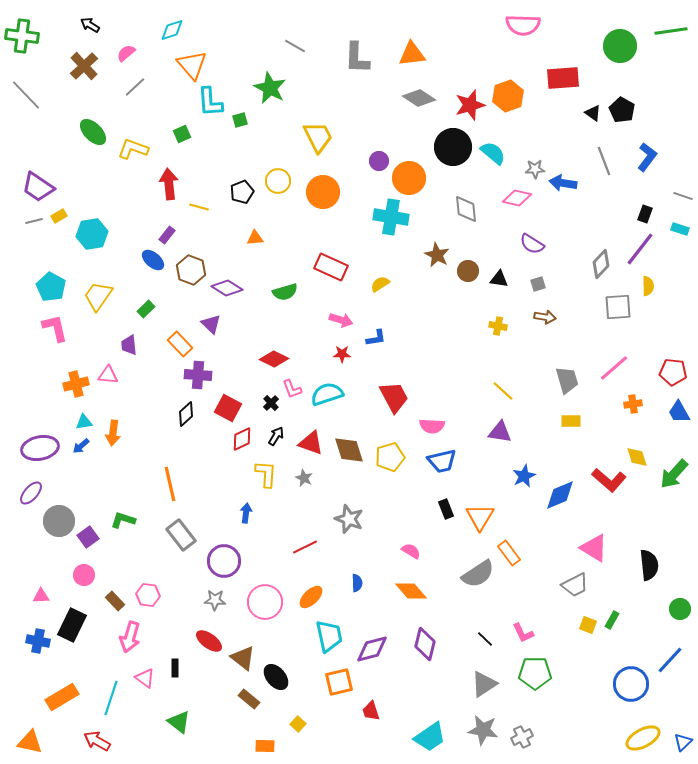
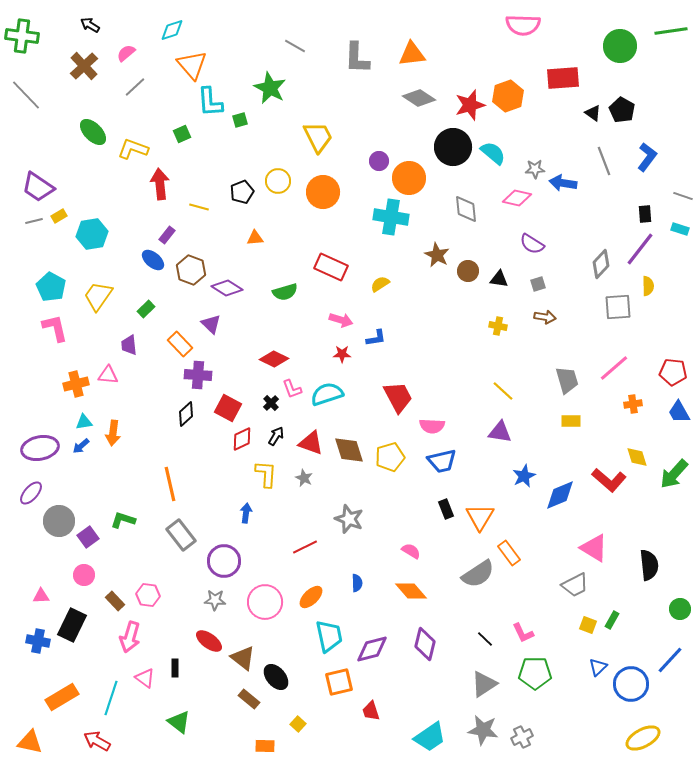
red arrow at (169, 184): moved 9 px left
black rectangle at (645, 214): rotated 24 degrees counterclockwise
red trapezoid at (394, 397): moved 4 px right
blue triangle at (683, 742): moved 85 px left, 75 px up
